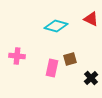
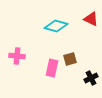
black cross: rotated 16 degrees clockwise
